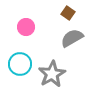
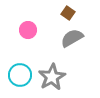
pink circle: moved 2 px right, 3 px down
cyan circle: moved 11 px down
gray star: moved 3 px down
